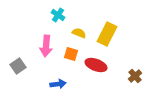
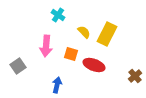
yellow semicircle: moved 5 px right, 1 px up; rotated 24 degrees clockwise
red ellipse: moved 2 px left
blue arrow: moved 1 px left, 1 px down; rotated 70 degrees counterclockwise
